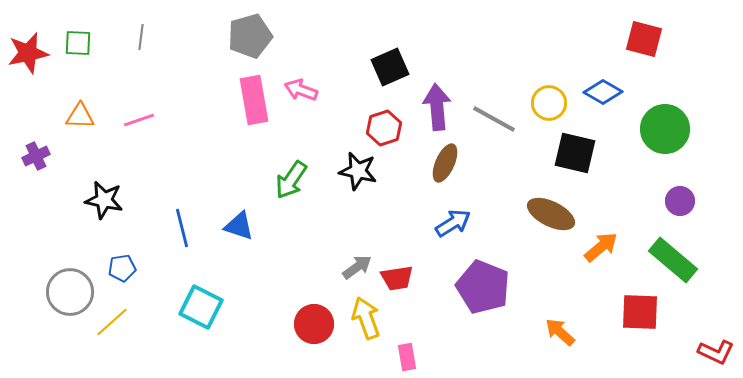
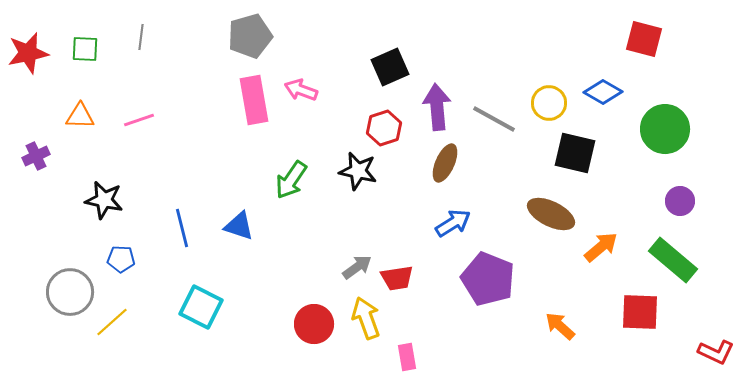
green square at (78, 43): moved 7 px right, 6 px down
blue pentagon at (122, 268): moved 1 px left, 9 px up; rotated 12 degrees clockwise
purple pentagon at (483, 287): moved 5 px right, 8 px up
orange arrow at (560, 332): moved 6 px up
